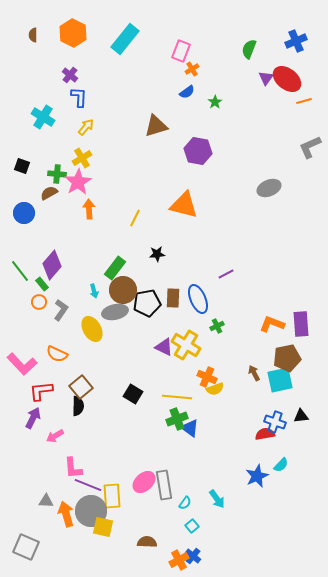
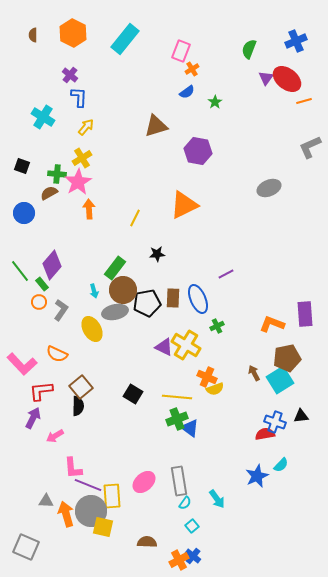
orange triangle at (184, 205): rotated 40 degrees counterclockwise
purple rectangle at (301, 324): moved 4 px right, 10 px up
cyan square at (280, 380): rotated 20 degrees counterclockwise
gray rectangle at (164, 485): moved 15 px right, 4 px up
